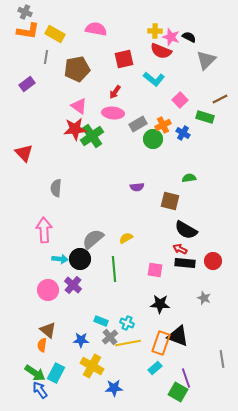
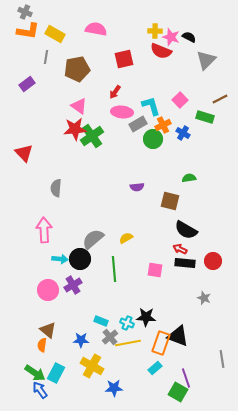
cyan L-shape at (154, 79): moved 3 px left, 27 px down; rotated 145 degrees counterclockwise
pink ellipse at (113, 113): moved 9 px right, 1 px up
purple cross at (73, 285): rotated 18 degrees clockwise
black star at (160, 304): moved 14 px left, 13 px down
